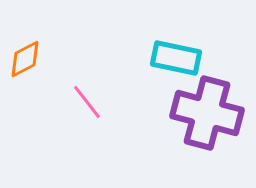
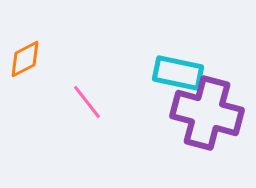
cyan rectangle: moved 2 px right, 15 px down
